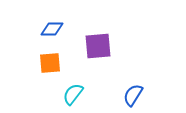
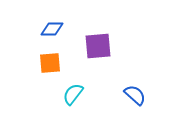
blue semicircle: moved 2 px right; rotated 100 degrees clockwise
